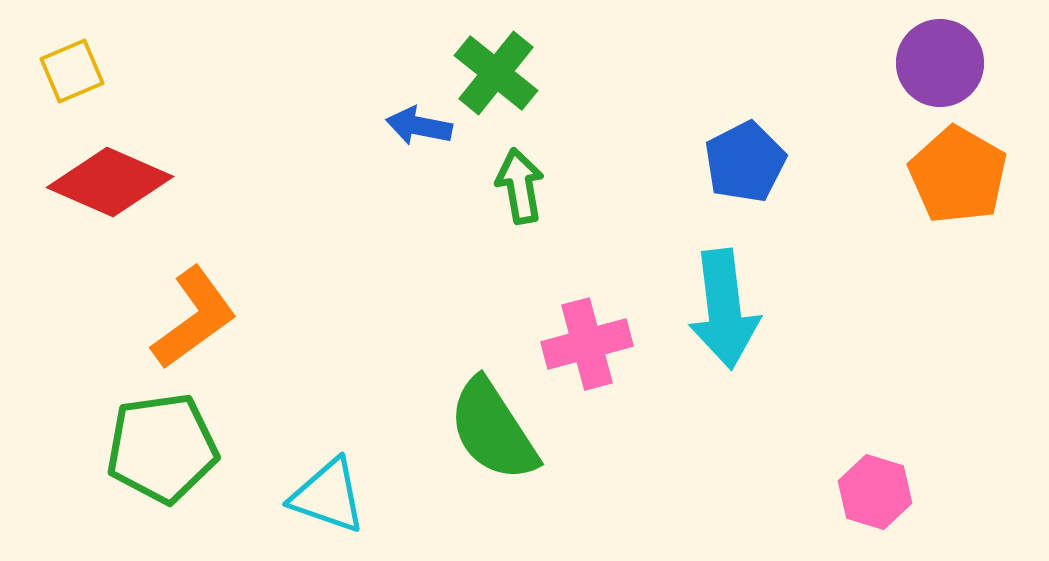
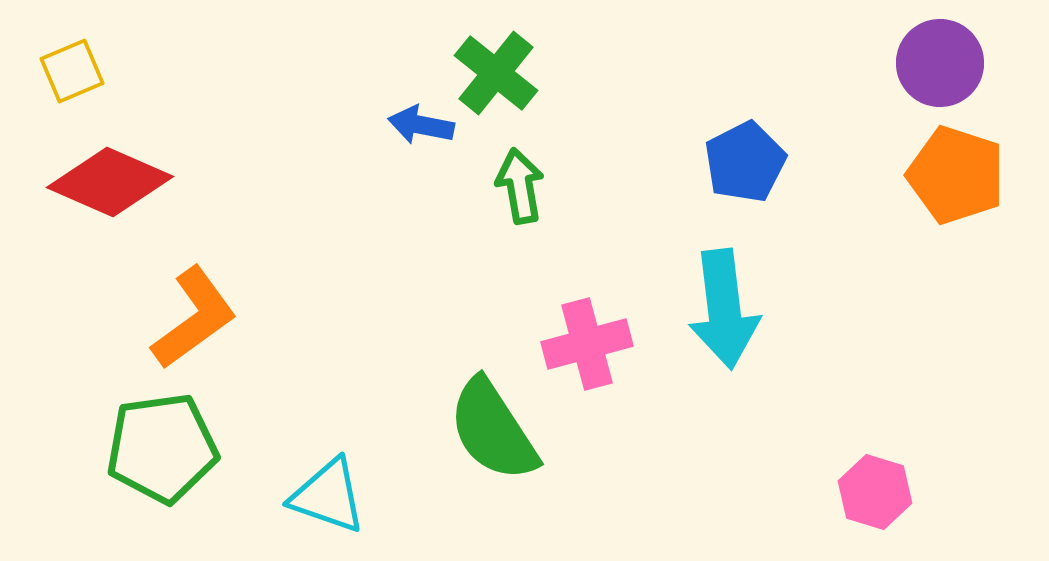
blue arrow: moved 2 px right, 1 px up
orange pentagon: moved 2 px left; rotated 12 degrees counterclockwise
